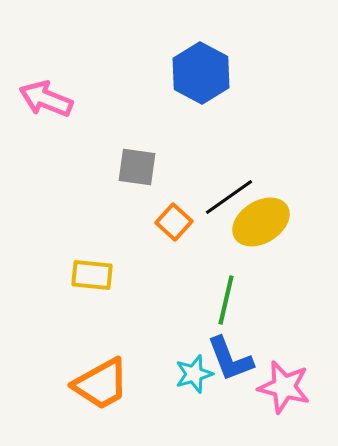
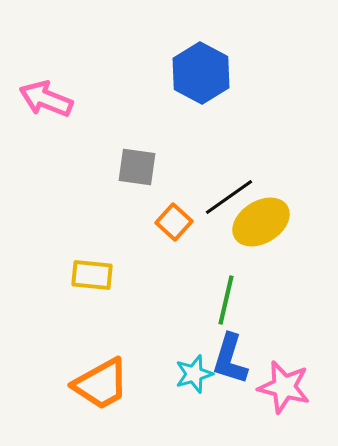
blue L-shape: rotated 38 degrees clockwise
